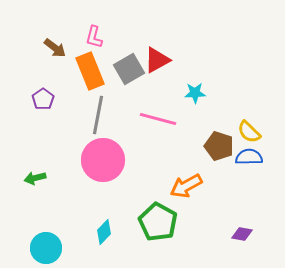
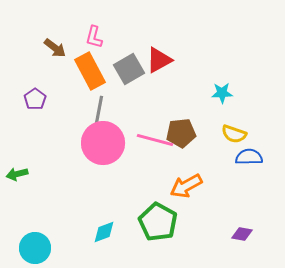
red triangle: moved 2 px right
orange rectangle: rotated 6 degrees counterclockwise
cyan star: moved 27 px right
purple pentagon: moved 8 px left
pink line: moved 3 px left, 21 px down
yellow semicircle: moved 15 px left, 2 px down; rotated 25 degrees counterclockwise
brown pentagon: moved 38 px left, 13 px up; rotated 24 degrees counterclockwise
pink circle: moved 17 px up
green arrow: moved 18 px left, 4 px up
cyan diamond: rotated 25 degrees clockwise
cyan circle: moved 11 px left
